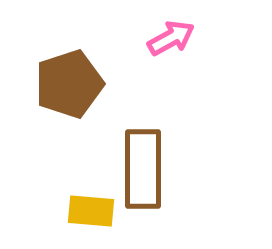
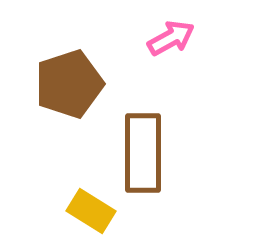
brown rectangle: moved 16 px up
yellow rectangle: rotated 27 degrees clockwise
